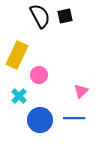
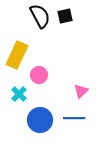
cyan cross: moved 2 px up
